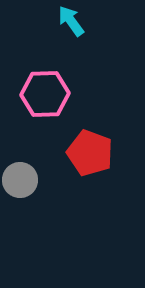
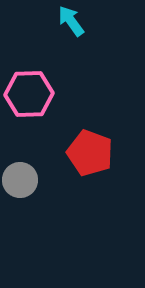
pink hexagon: moved 16 px left
